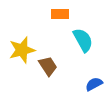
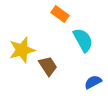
orange rectangle: rotated 36 degrees clockwise
blue semicircle: moved 1 px left, 2 px up
